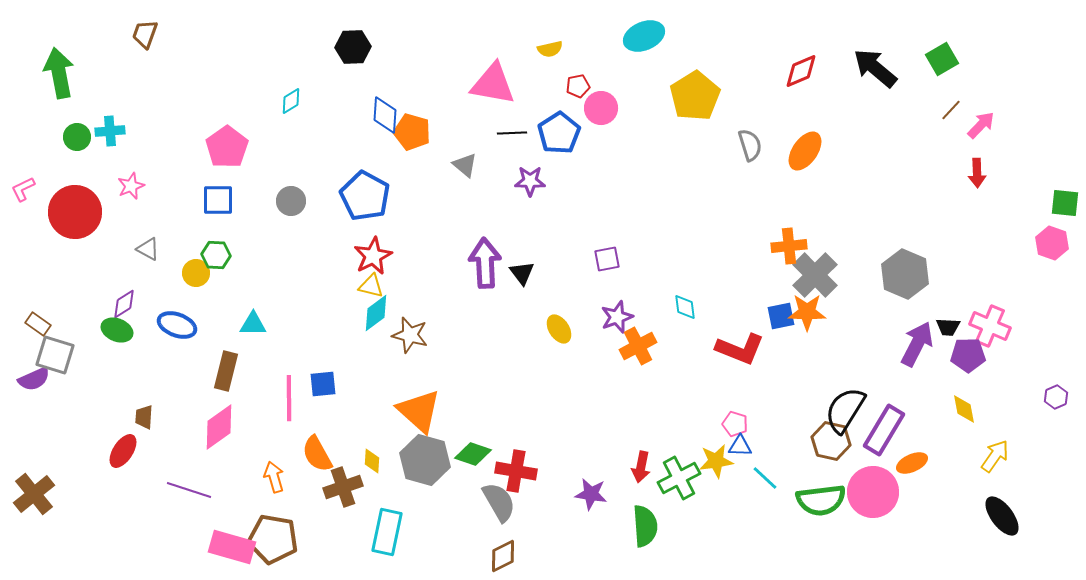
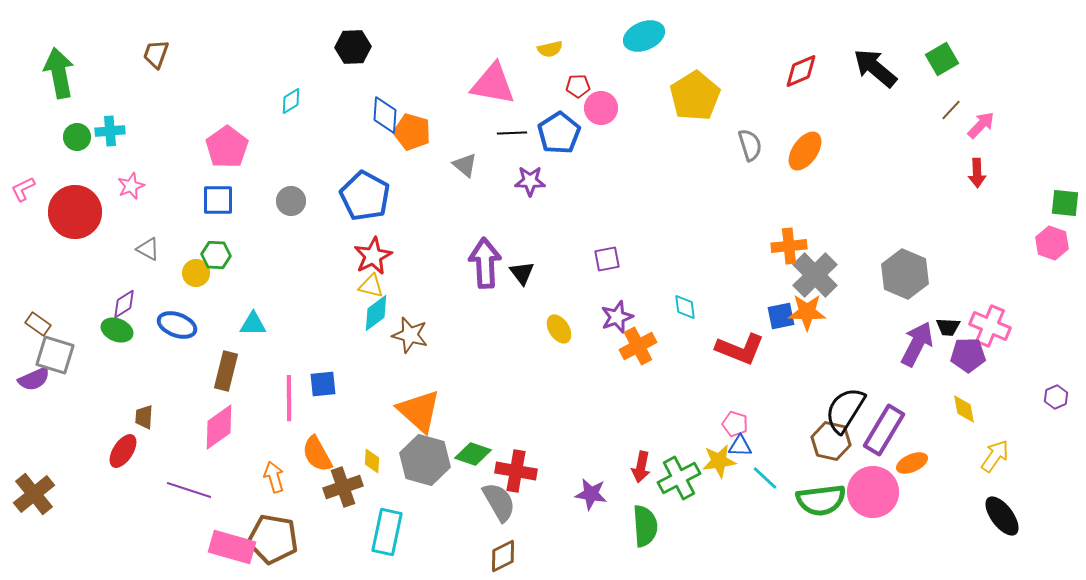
brown trapezoid at (145, 34): moved 11 px right, 20 px down
red pentagon at (578, 86): rotated 10 degrees clockwise
yellow star at (716, 461): moved 3 px right
